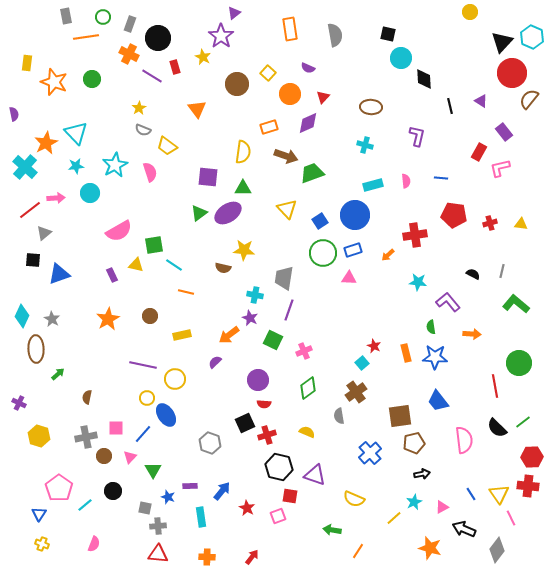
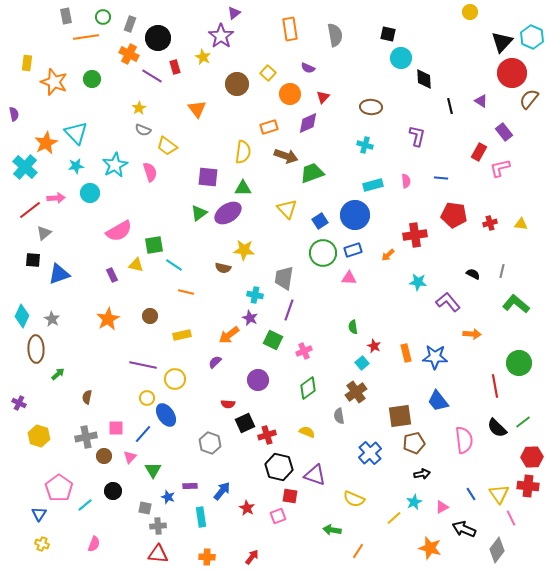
green semicircle at (431, 327): moved 78 px left
red semicircle at (264, 404): moved 36 px left
